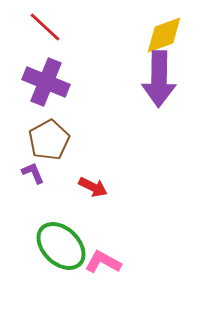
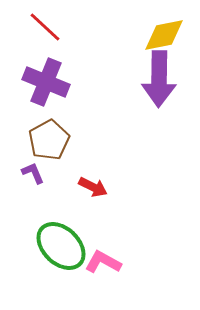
yellow diamond: rotated 9 degrees clockwise
